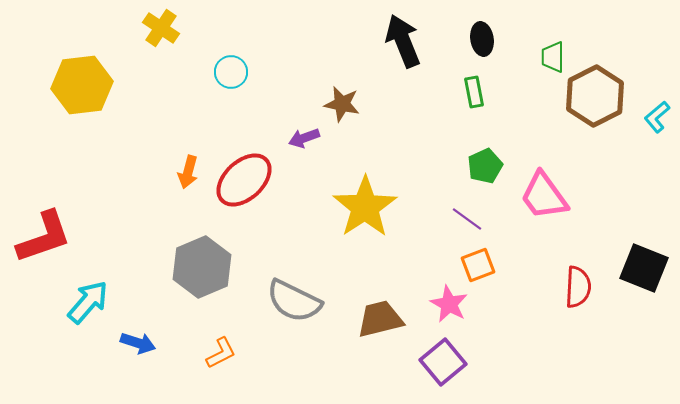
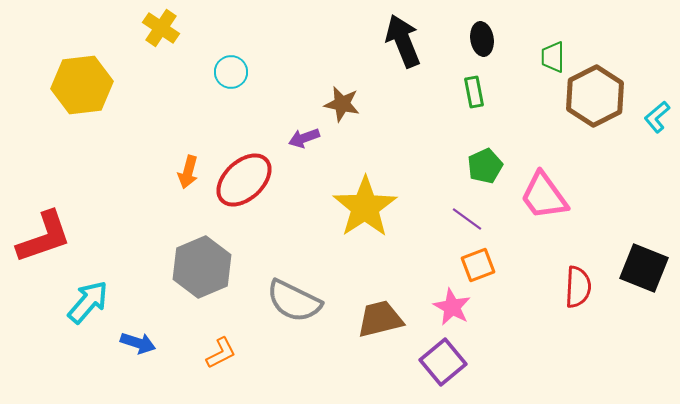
pink star: moved 3 px right, 3 px down
